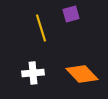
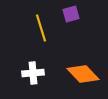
orange diamond: moved 1 px right
